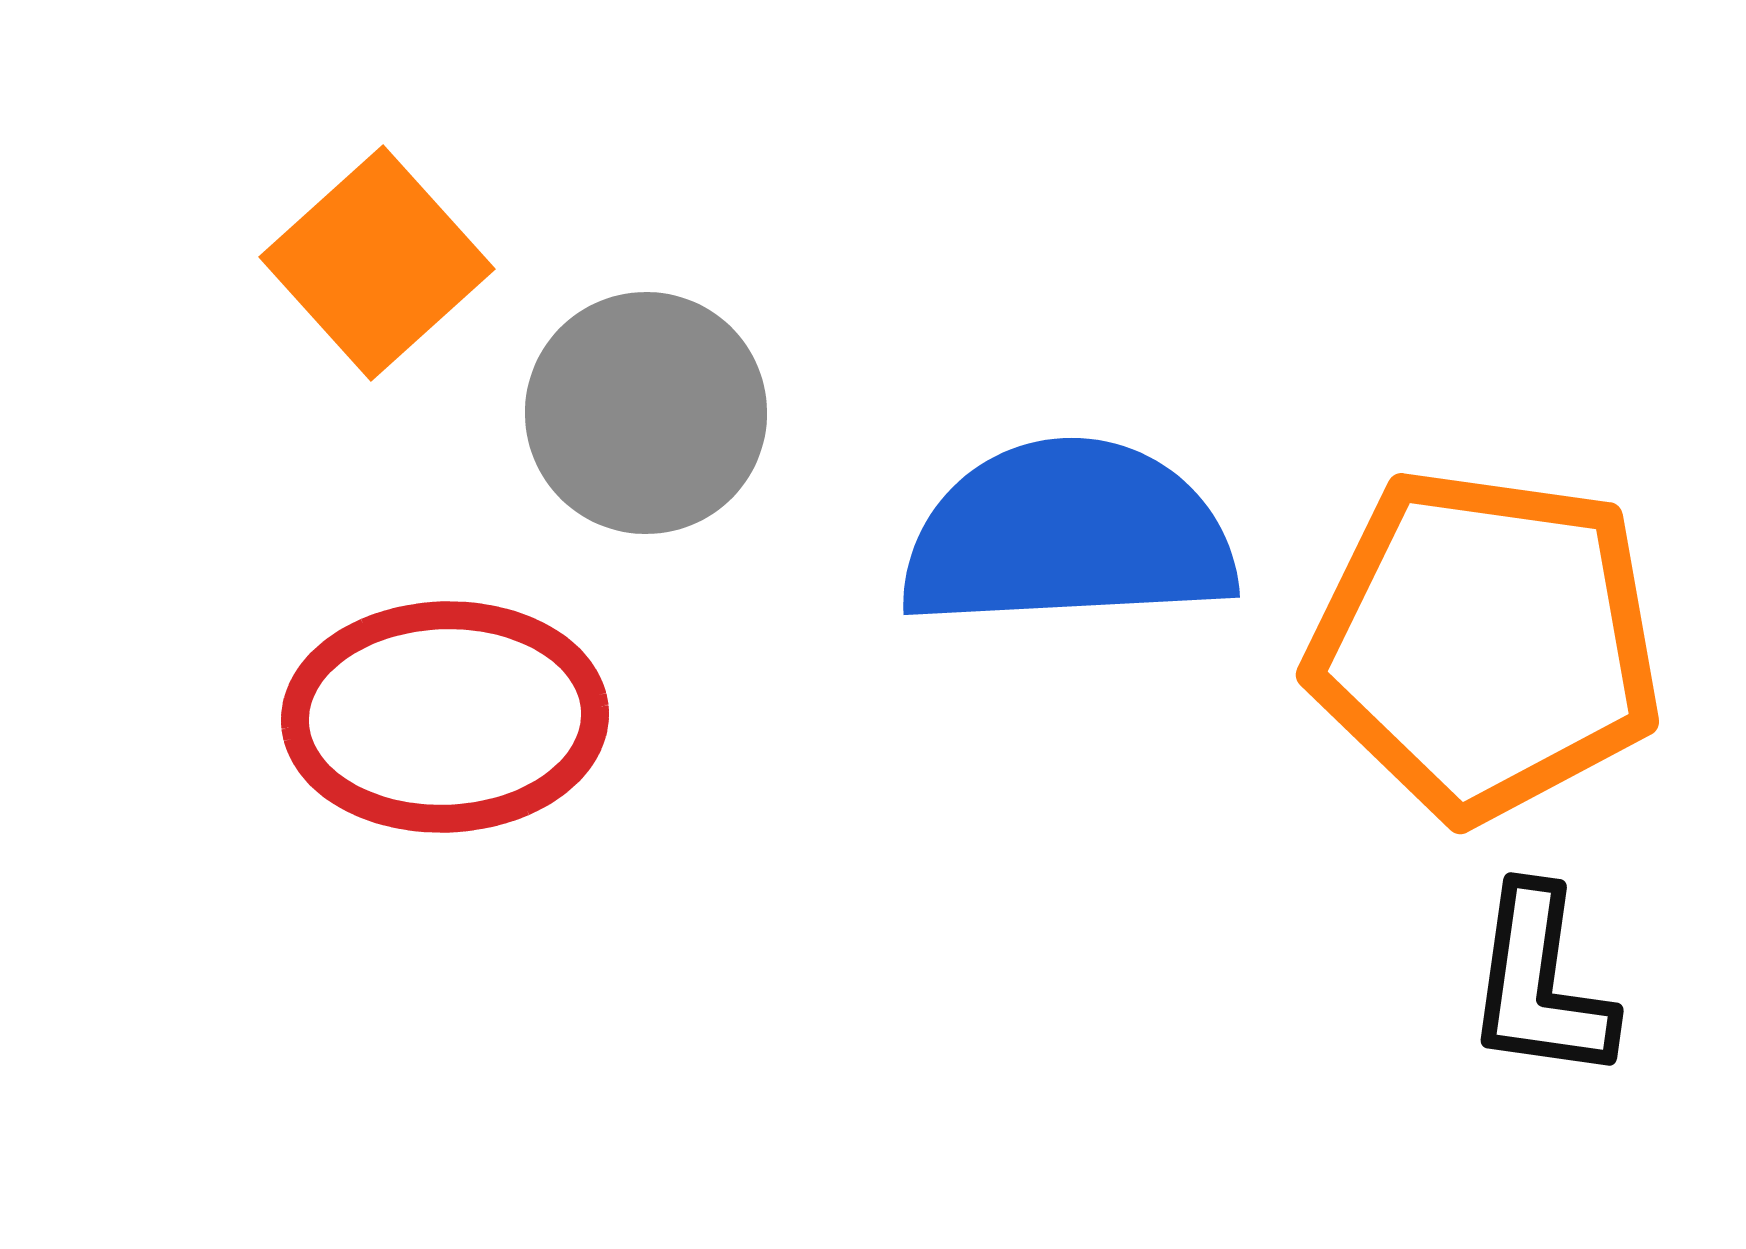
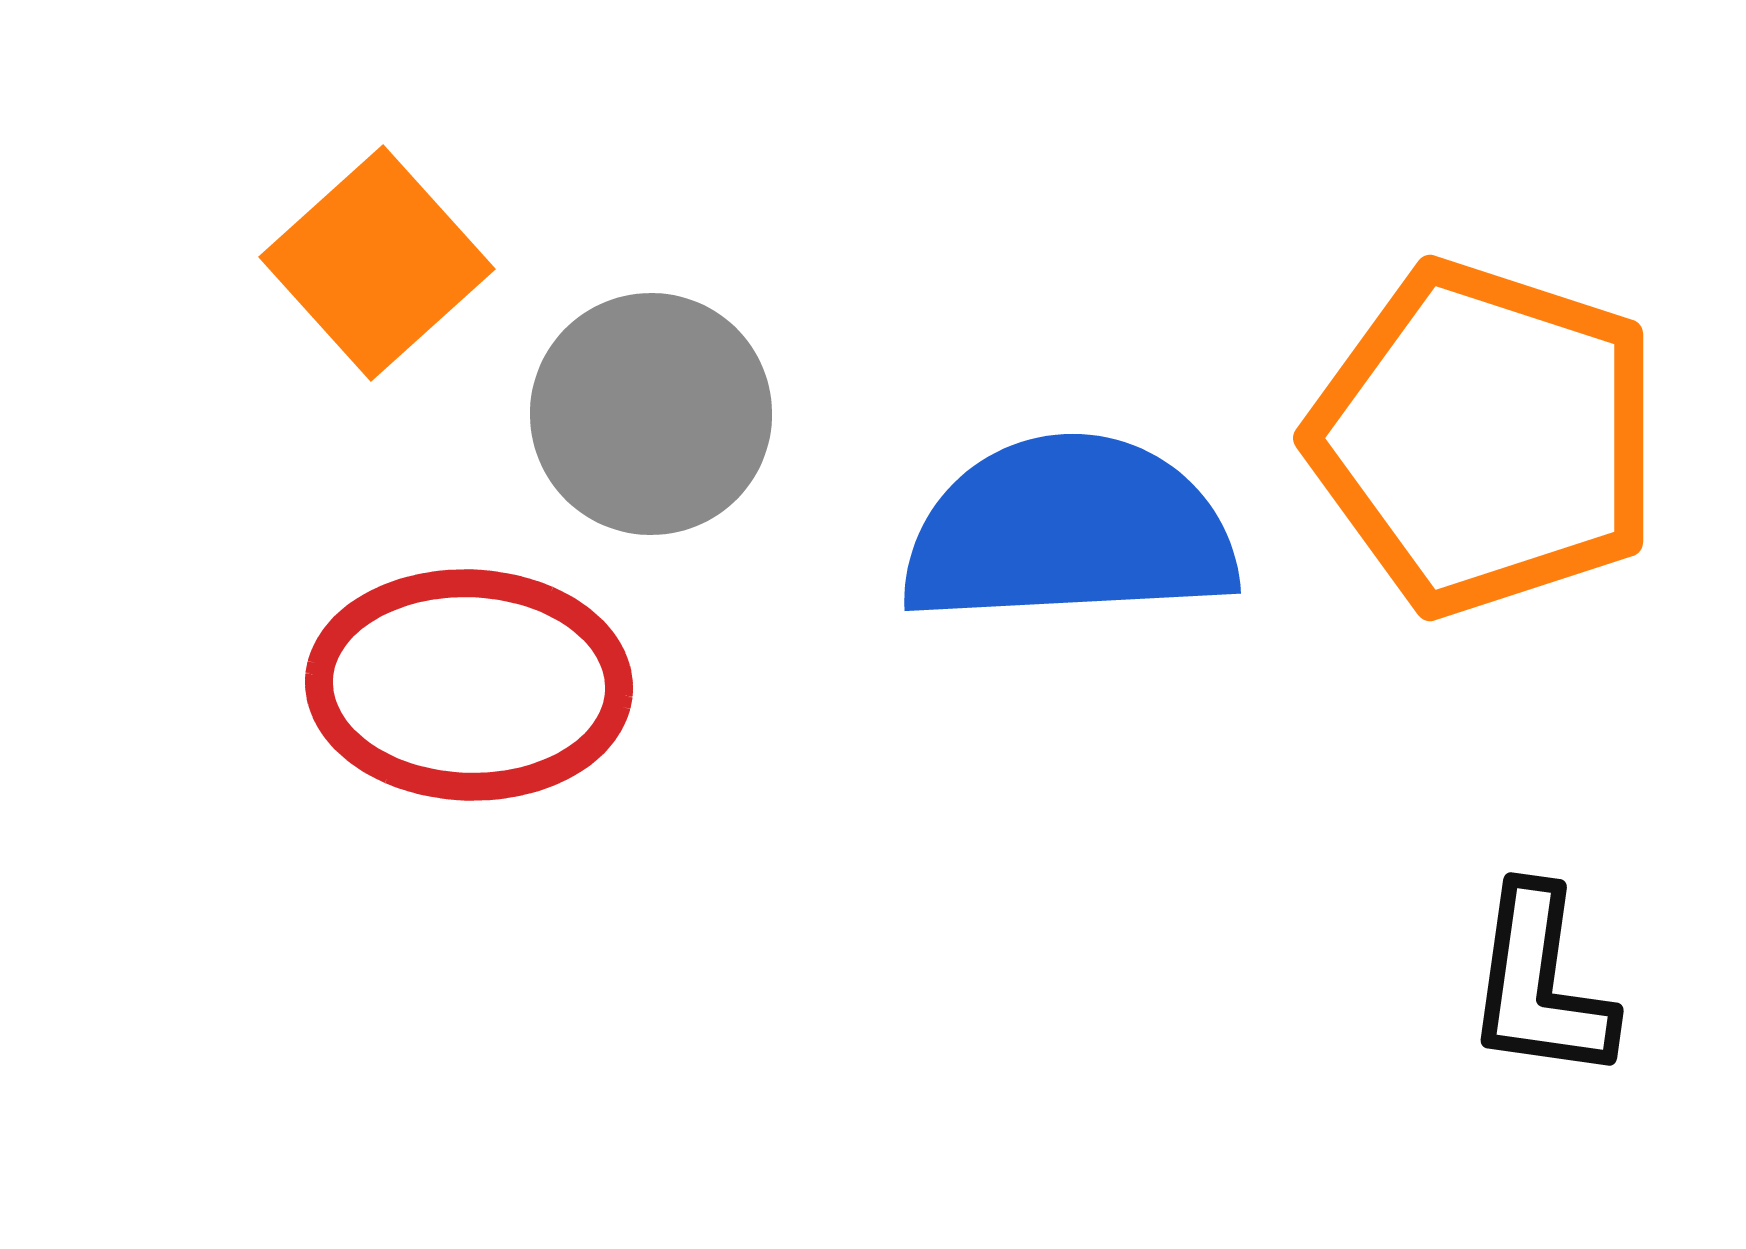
gray circle: moved 5 px right, 1 px down
blue semicircle: moved 1 px right, 4 px up
orange pentagon: moved 206 px up; rotated 10 degrees clockwise
red ellipse: moved 24 px right, 32 px up; rotated 4 degrees clockwise
